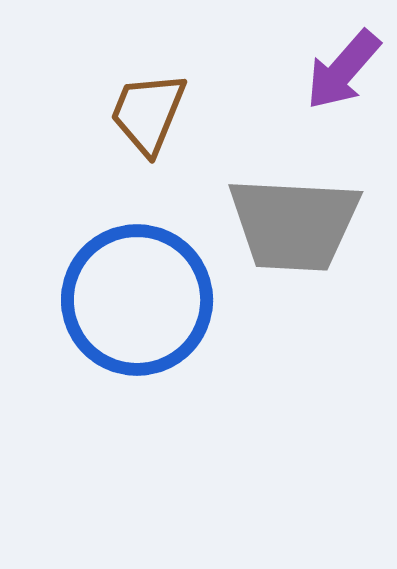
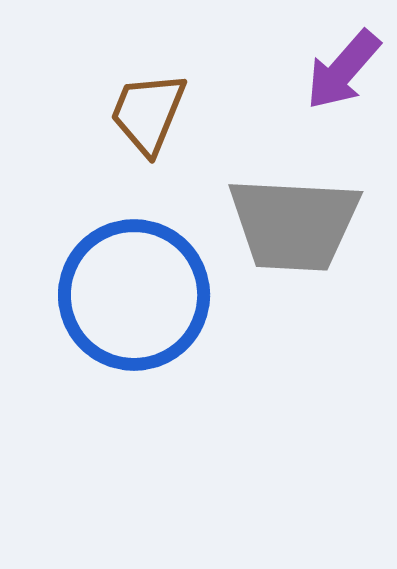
blue circle: moved 3 px left, 5 px up
